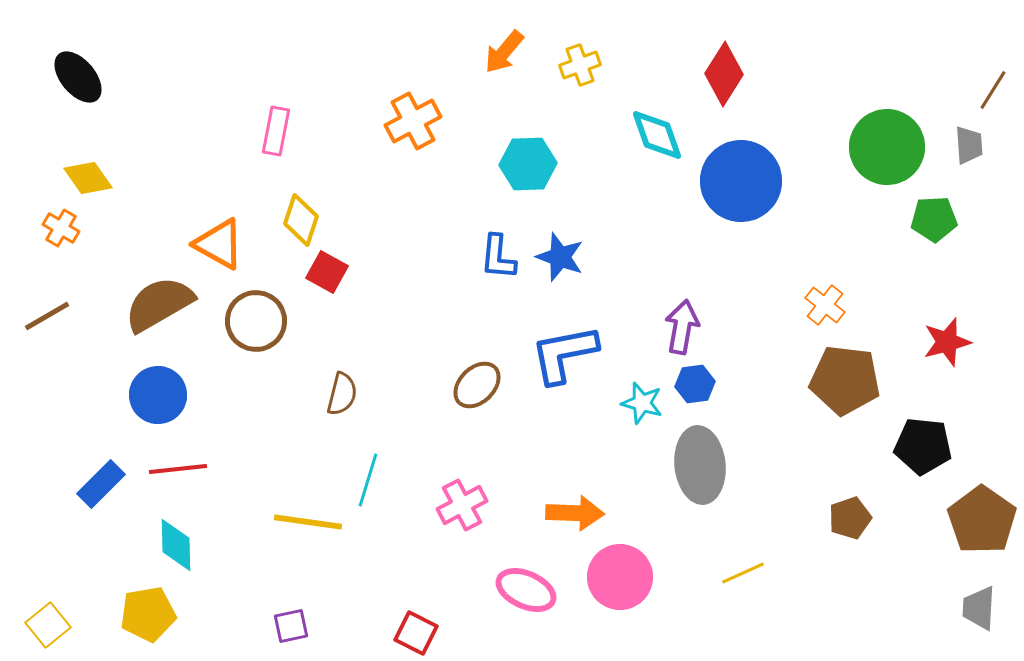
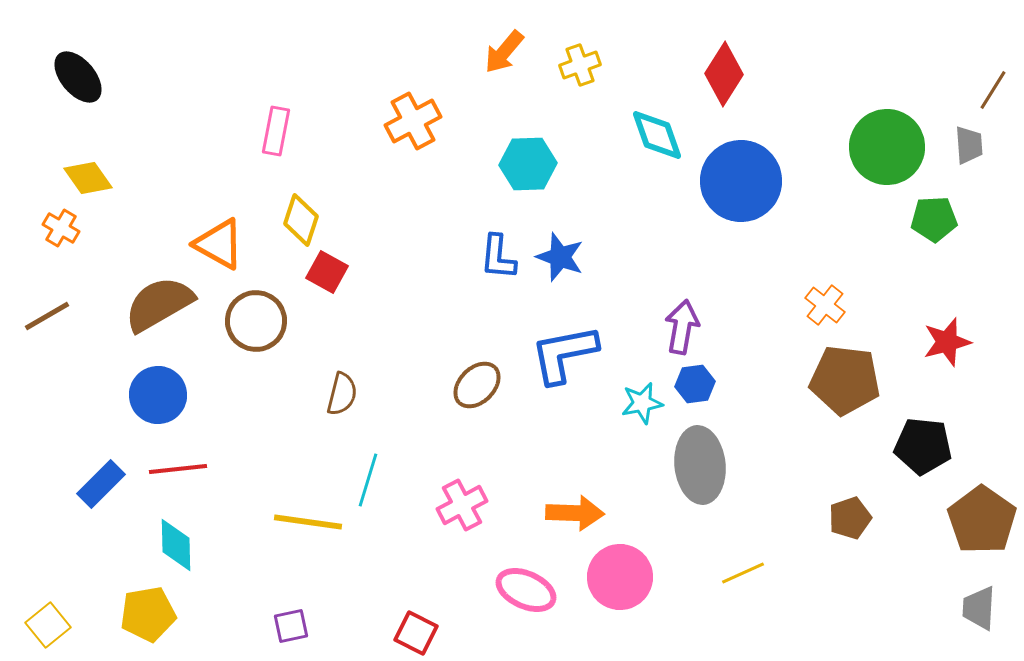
cyan star at (642, 403): rotated 27 degrees counterclockwise
